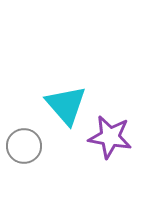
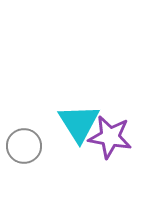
cyan triangle: moved 13 px right, 18 px down; rotated 9 degrees clockwise
